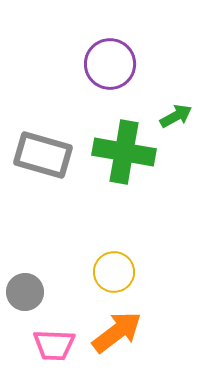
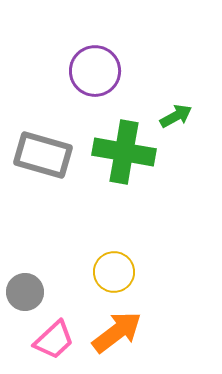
purple circle: moved 15 px left, 7 px down
pink trapezoid: moved 5 px up; rotated 45 degrees counterclockwise
